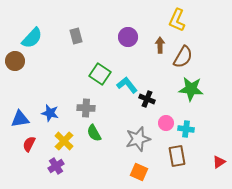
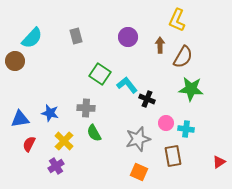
brown rectangle: moved 4 px left
